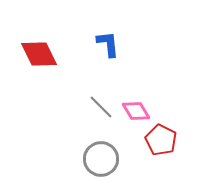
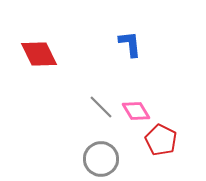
blue L-shape: moved 22 px right
